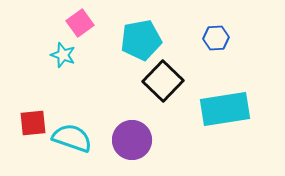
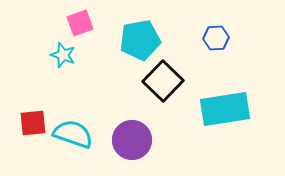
pink square: rotated 16 degrees clockwise
cyan pentagon: moved 1 px left
cyan semicircle: moved 1 px right, 4 px up
